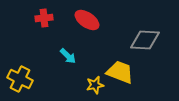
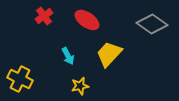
red cross: moved 2 px up; rotated 30 degrees counterclockwise
gray diamond: moved 7 px right, 16 px up; rotated 32 degrees clockwise
cyan arrow: rotated 18 degrees clockwise
yellow trapezoid: moved 11 px left, 18 px up; rotated 68 degrees counterclockwise
yellow star: moved 15 px left, 1 px down
